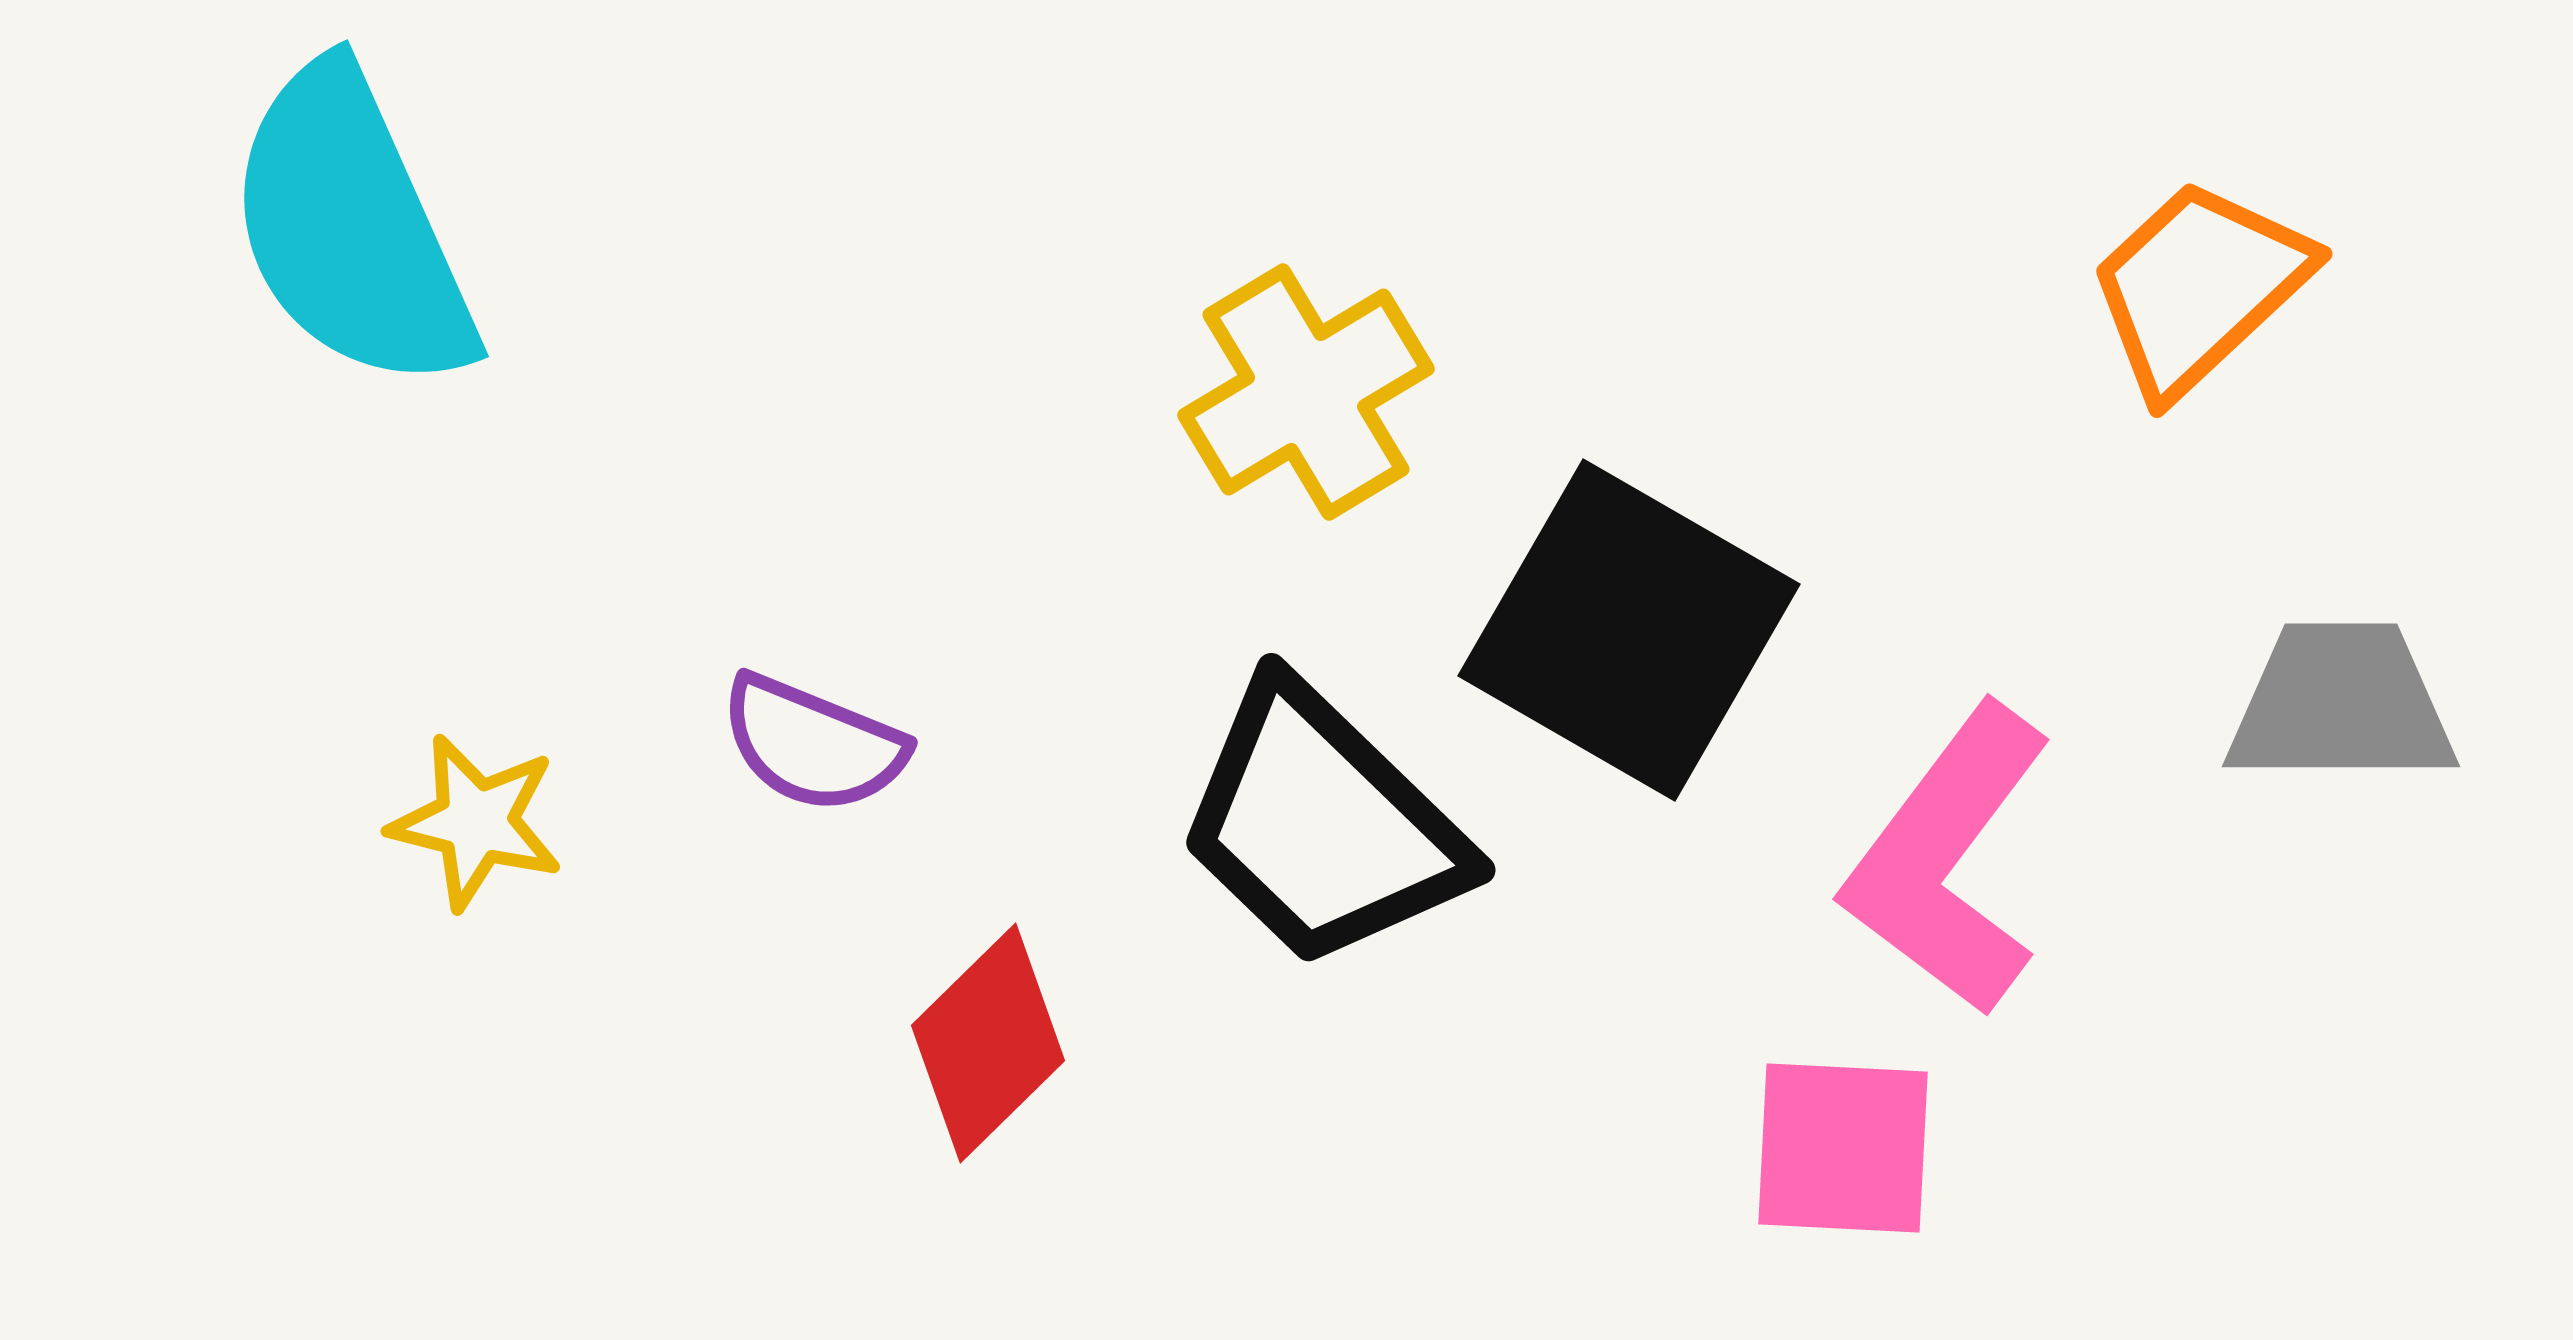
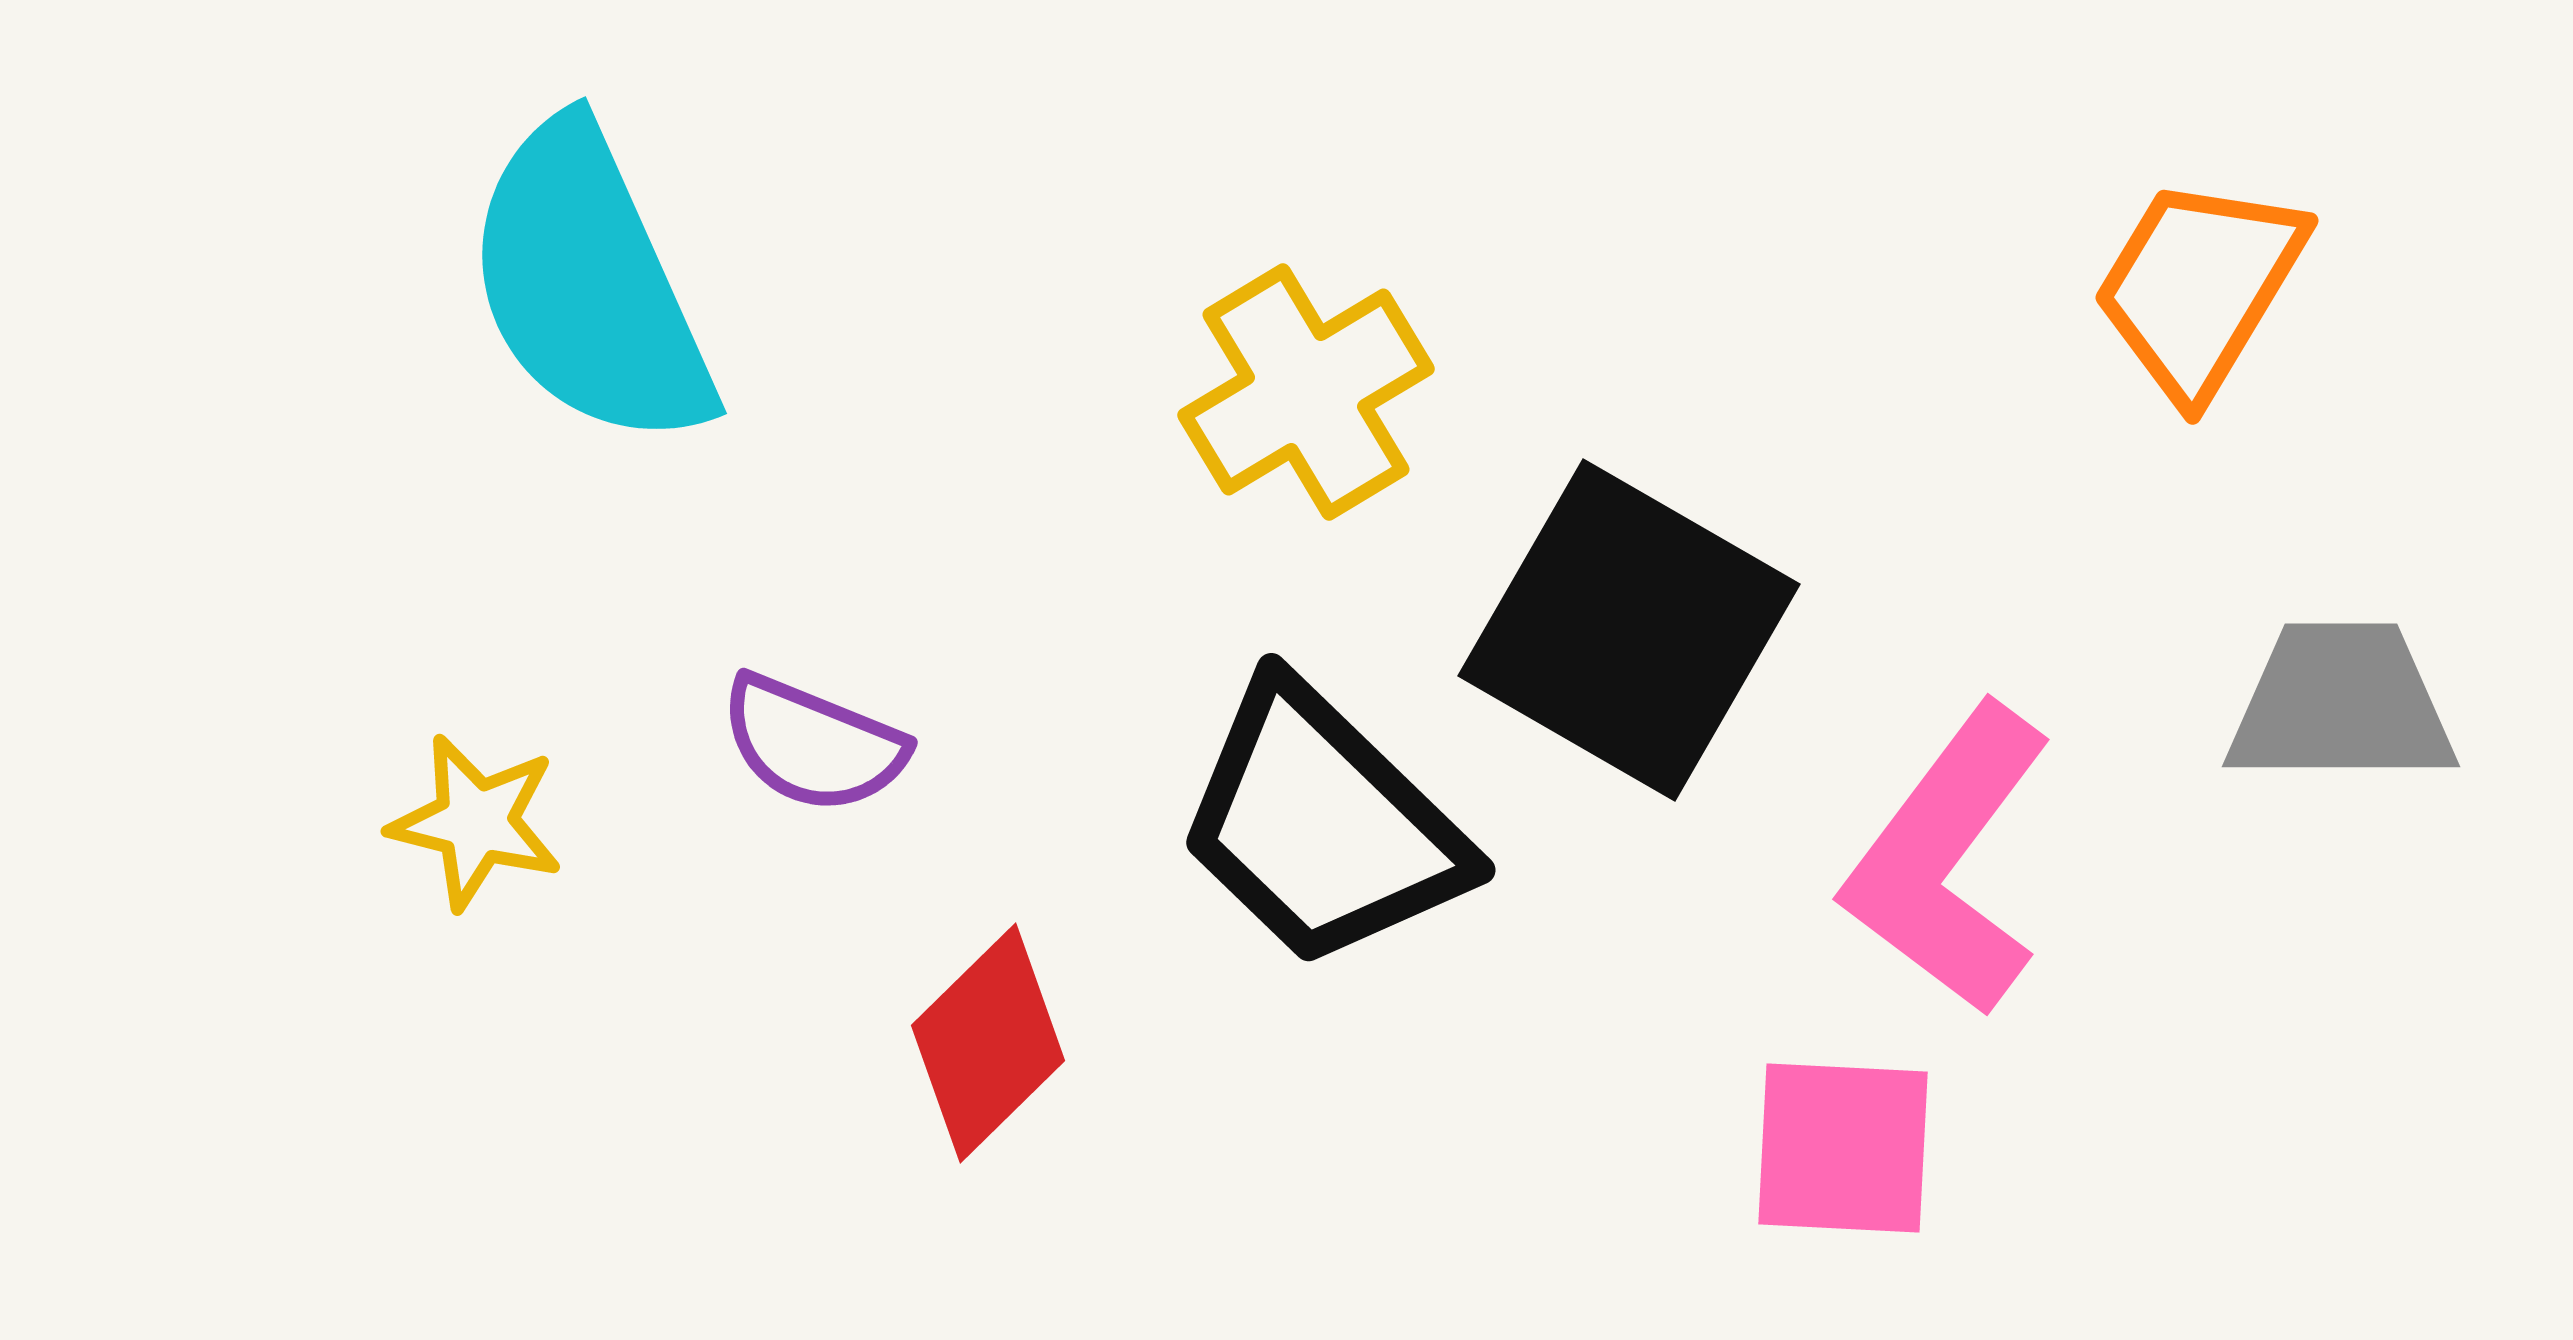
cyan semicircle: moved 238 px right, 57 px down
orange trapezoid: rotated 16 degrees counterclockwise
